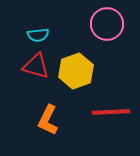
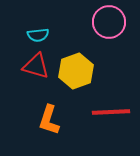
pink circle: moved 2 px right, 2 px up
orange L-shape: moved 1 px right; rotated 8 degrees counterclockwise
